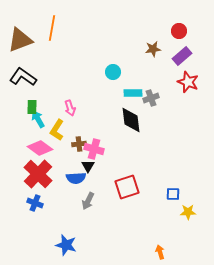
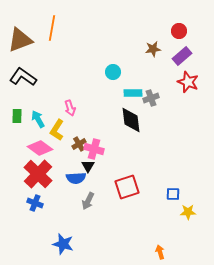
green rectangle: moved 15 px left, 9 px down
brown cross: rotated 24 degrees counterclockwise
blue star: moved 3 px left, 1 px up
